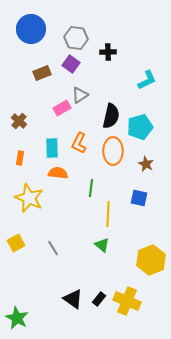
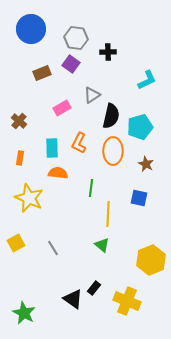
gray triangle: moved 12 px right
black rectangle: moved 5 px left, 11 px up
green star: moved 7 px right, 5 px up
